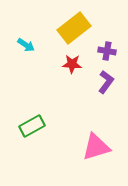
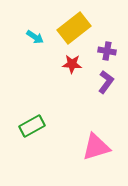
cyan arrow: moved 9 px right, 8 px up
